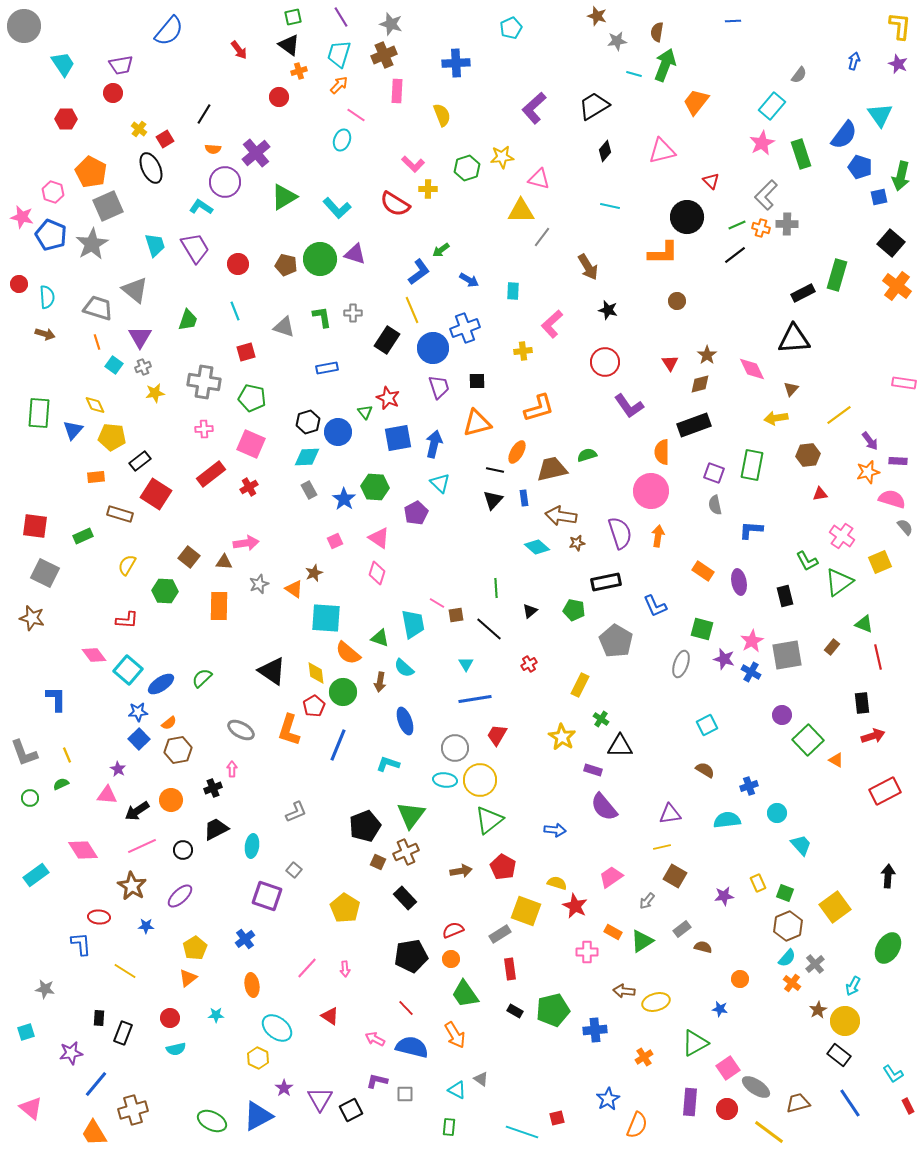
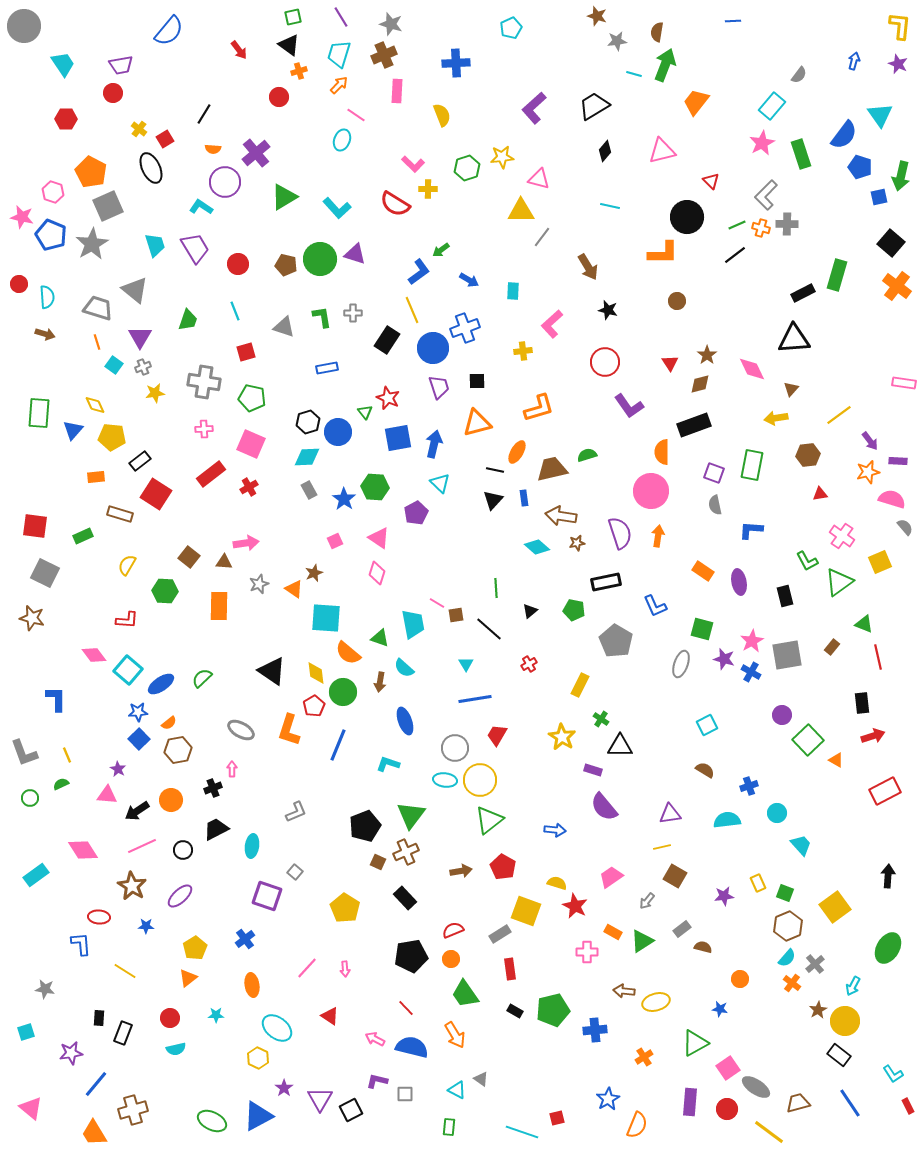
gray square at (294, 870): moved 1 px right, 2 px down
